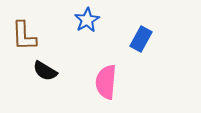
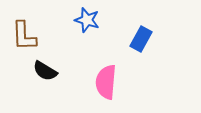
blue star: rotated 25 degrees counterclockwise
